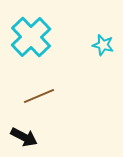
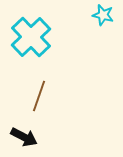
cyan star: moved 30 px up
brown line: rotated 48 degrees counterclockwise
